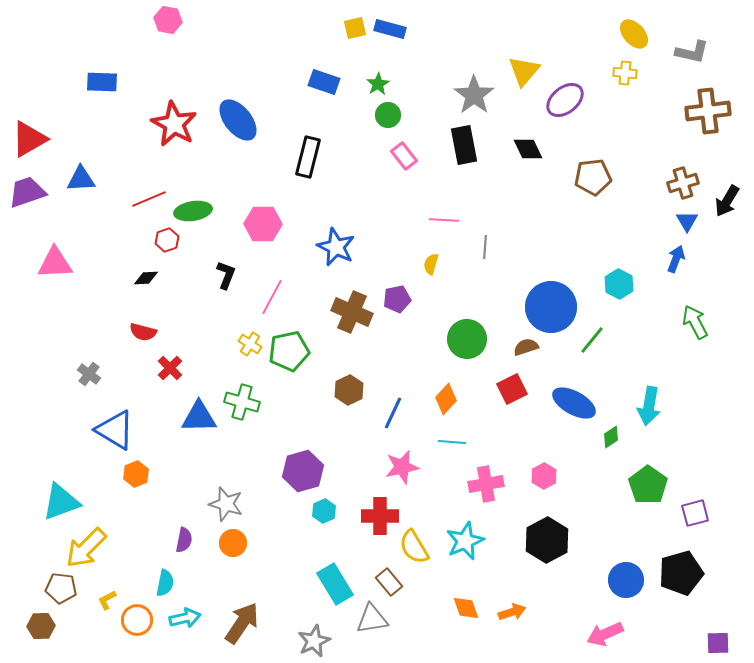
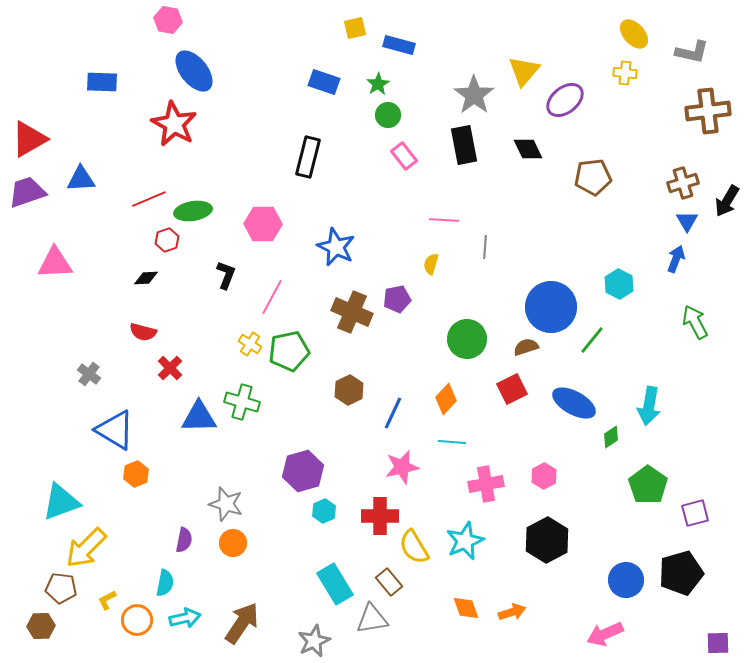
blue rectangle at (390, 29): moved 9 px right, 16 px down
blue ellipse at (238, 120): moved 44 px left, 49 px up
